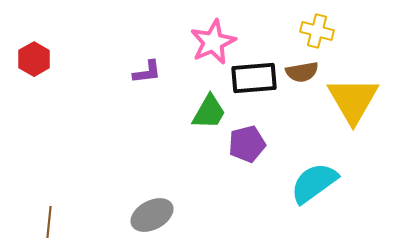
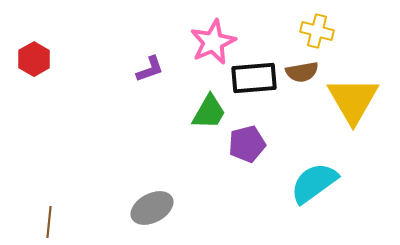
purple L-shape: moved 3 px right, 3 px up; rotated 12 degrees counterclockwise
gray ellipse: moved 7 px up
